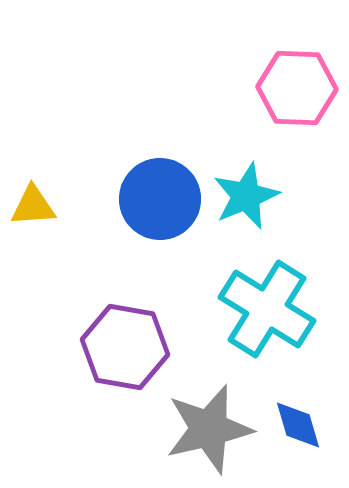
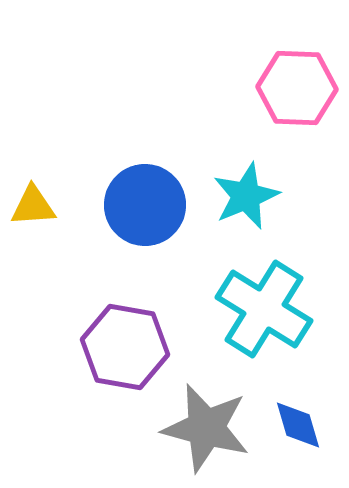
blue circle: moved 15 px left, 6 px down
cyan cross: moved 3 px left
gray star: moved 3 px left, 1 px up; rotated 28 degrees clockwise
